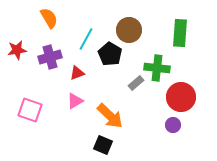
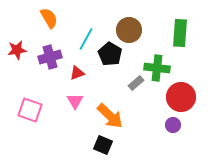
pink triangle: rotated 30 degrees counterclockwise
